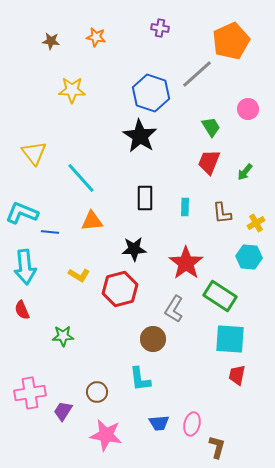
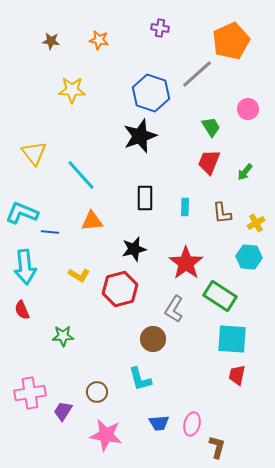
orange star at (96, 37): moved 3 px right, 3 px down
black star at (140, 136): rotated 20 degrees clockwise
cyan line at (81, 178): moved 3 px up
black star at (134, 249): rotated 10 degrees counterclockwise
cyan square at (230, 339): moved 2 px right
cyan L-shape at (140, 379): rotated 8 degrees counterclockwise
